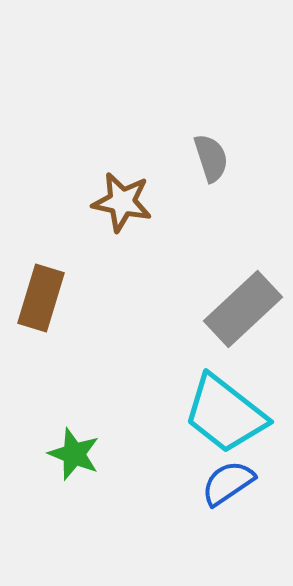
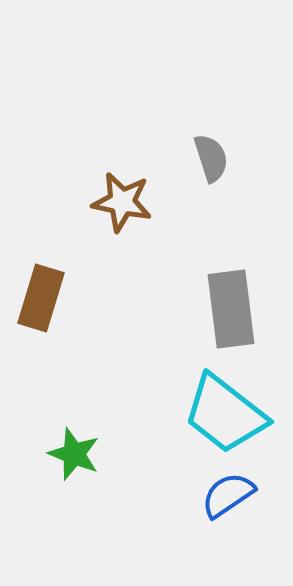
gray rectangle: moved 12 px left; rotated 54 degrees counterclockwise
blue semicircle: moved 12 px down
